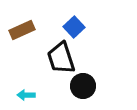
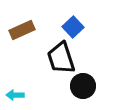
blue square: moved 1 px left
cyan arrow: moved 11 px left
